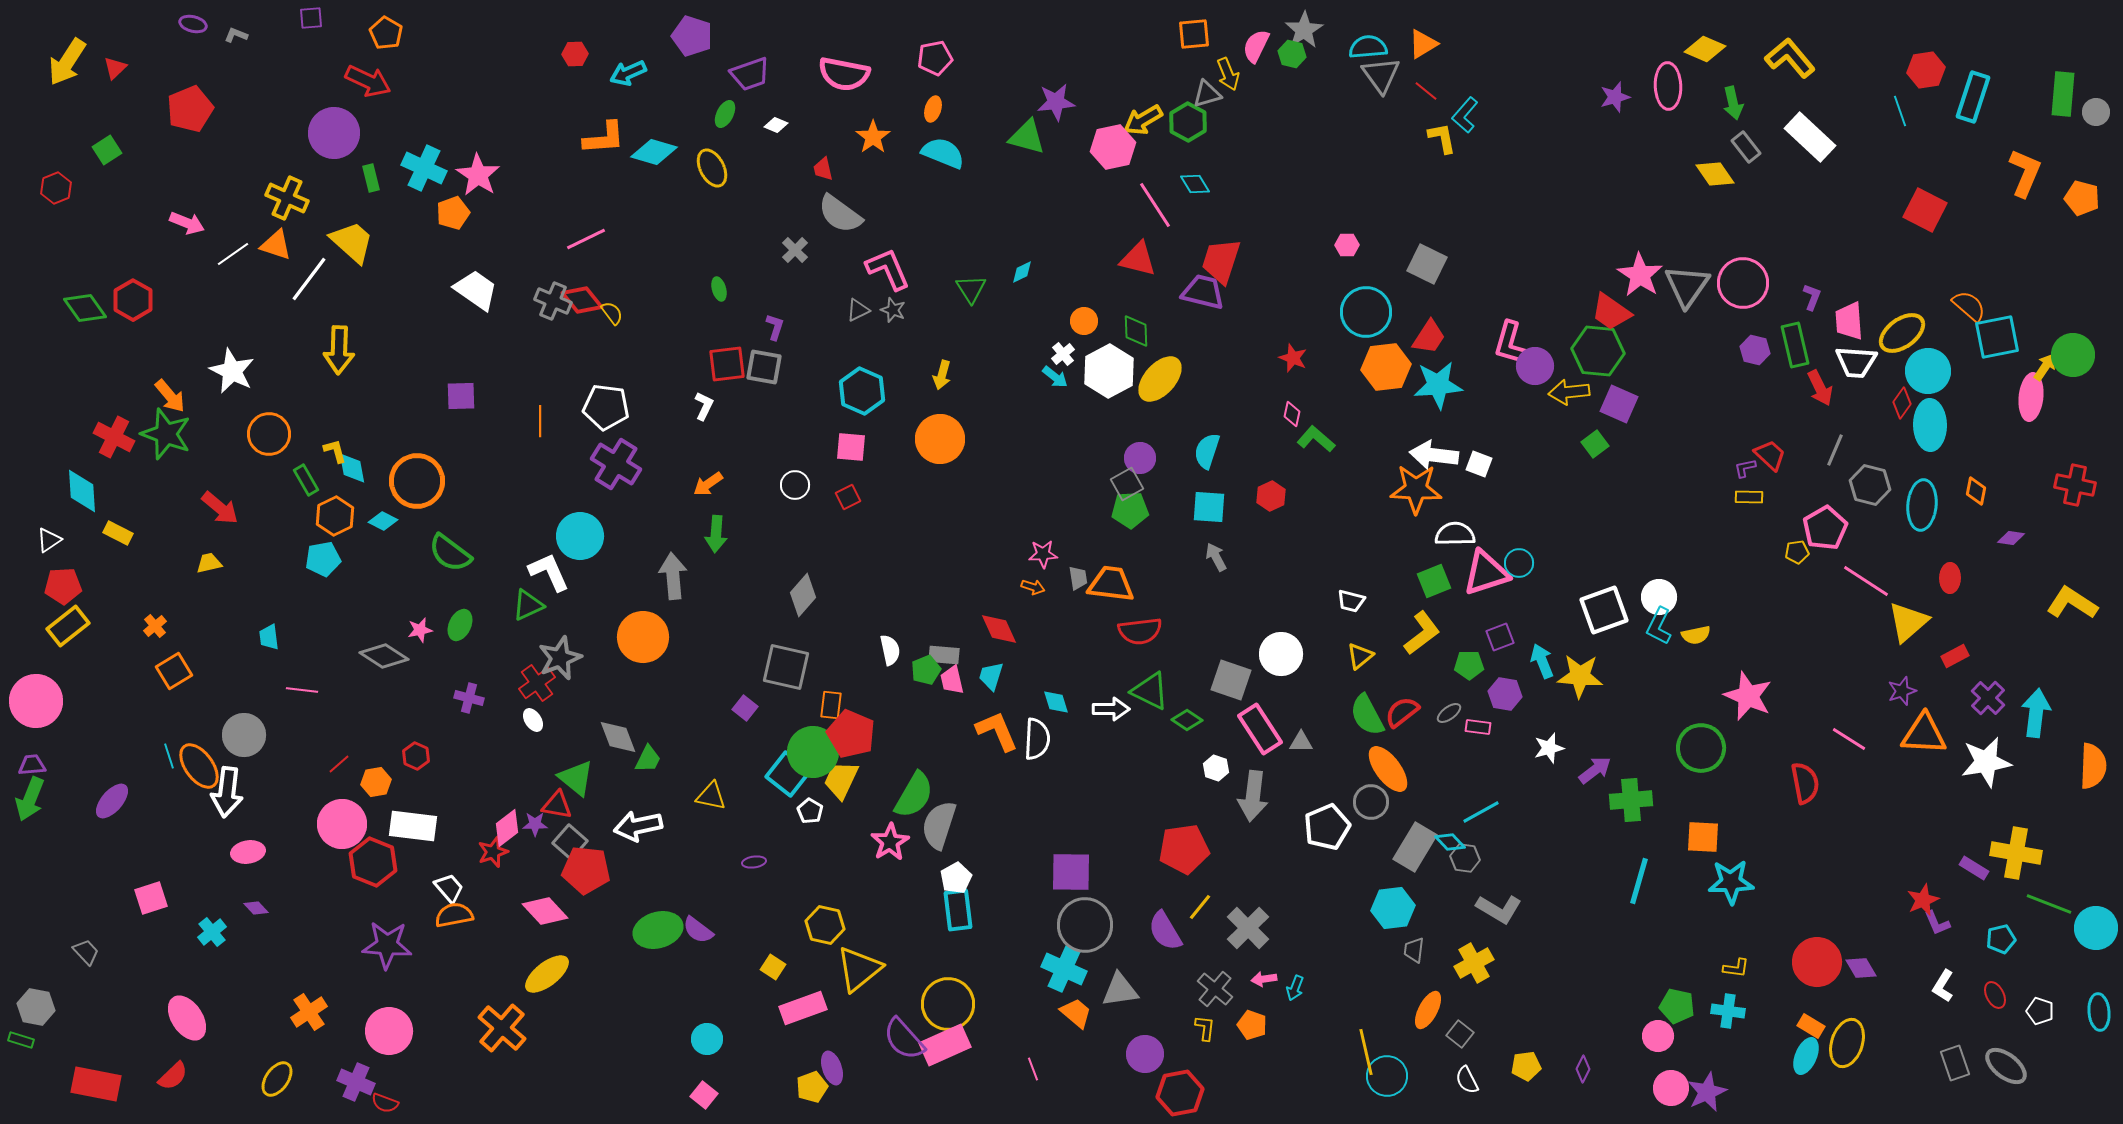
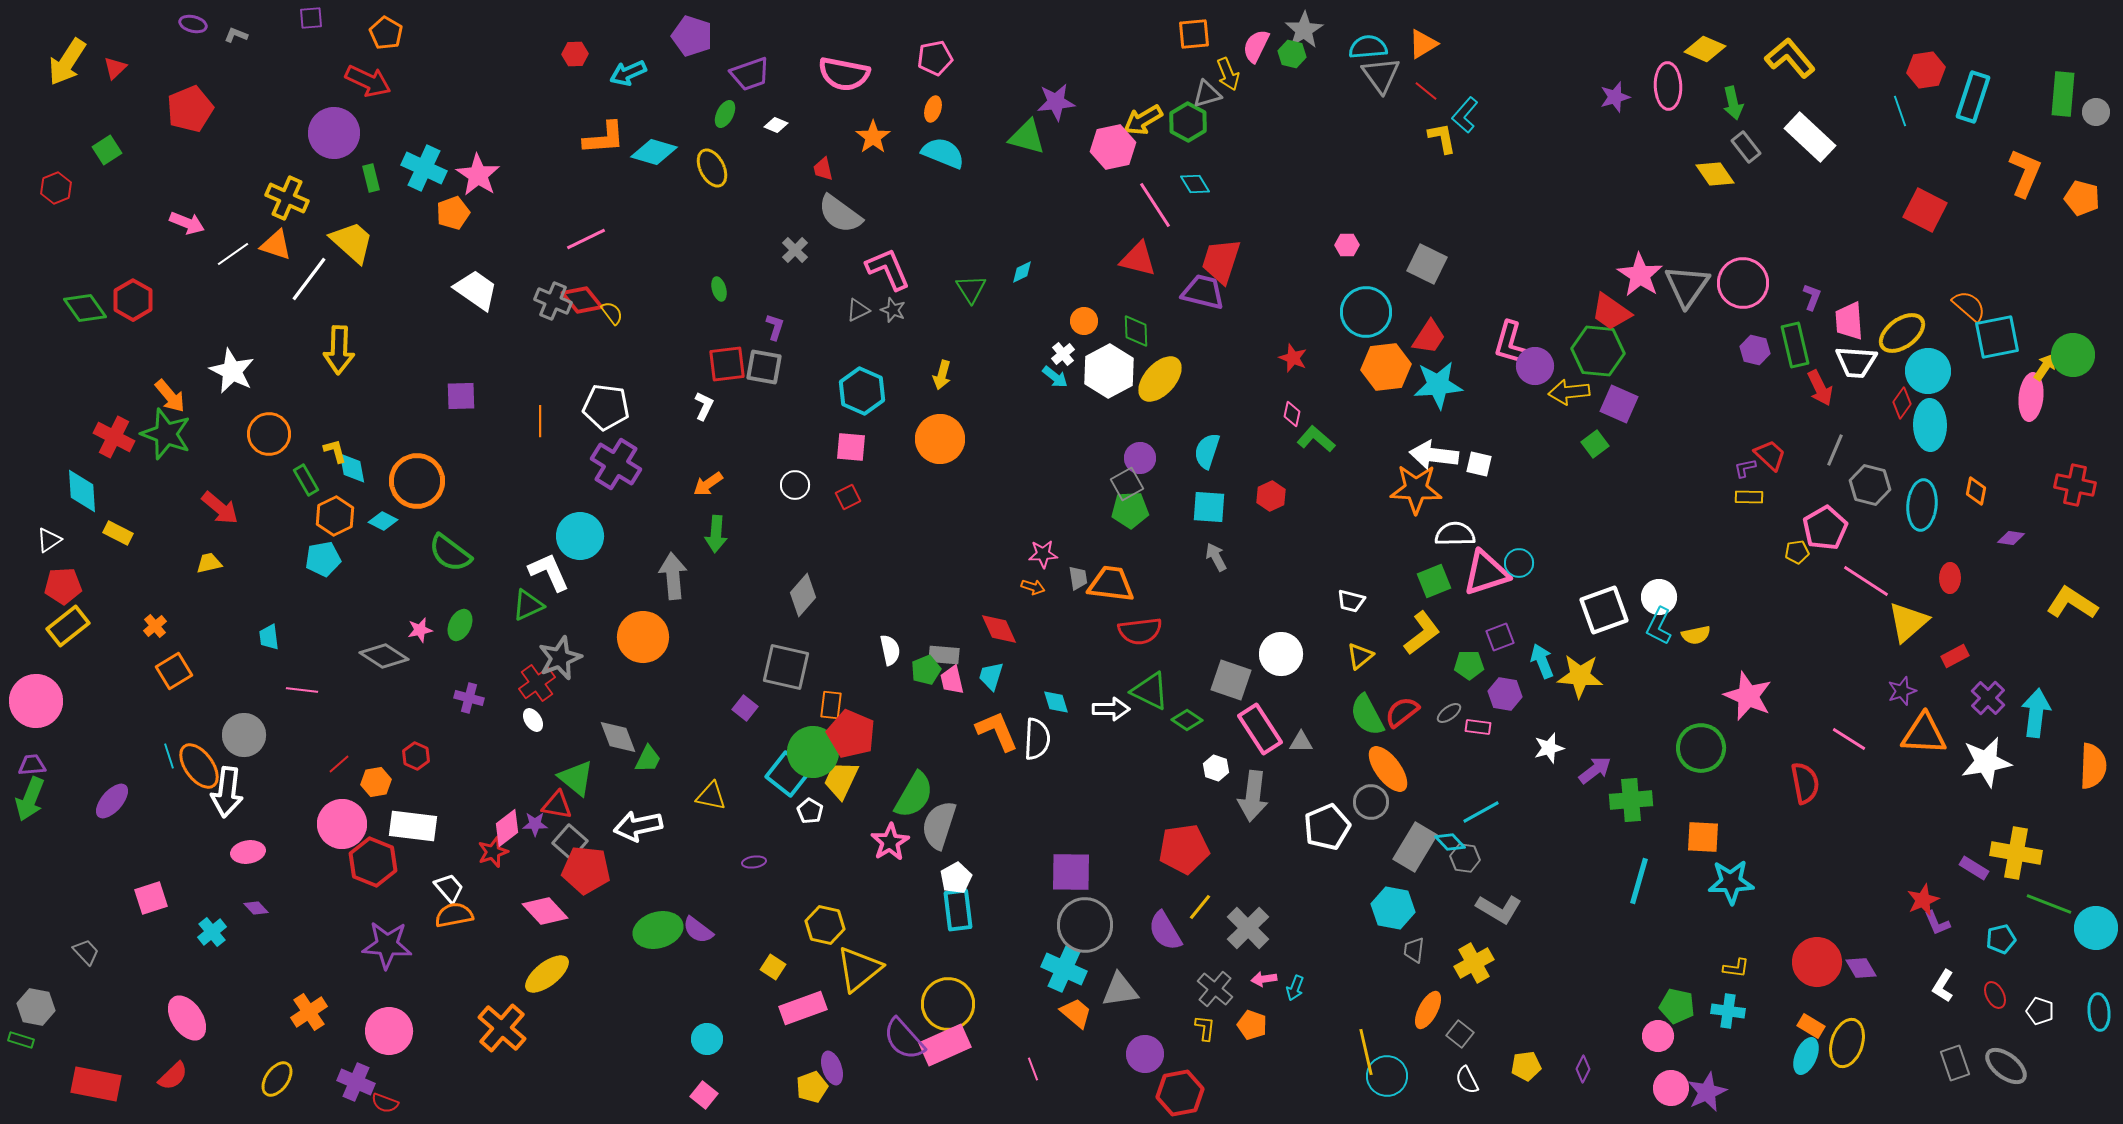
white square at (1479, 464): rotated 8 degrees counterclockwise
cyan hexagon at (1393, 908): rotated 18 degrees clockwise
